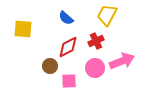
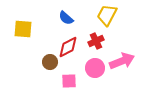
brown circle: moved 4 px up
